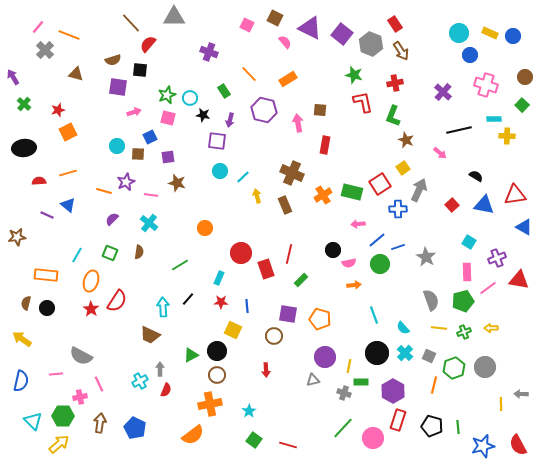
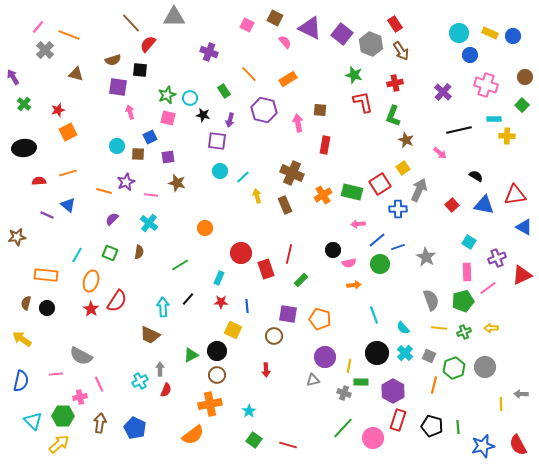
pink arrow at (134, 112): moved 4 px left; rotated 88 degrees counterclockwise
red triangle at (519, 280): moved 3 px right, 5 px up; rotated 35 degrees counterclockwise
